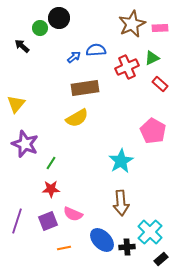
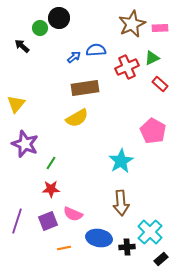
blue ellipse: moved 3 px left, 2 px up; rotated 35 degrees counterclockwise
